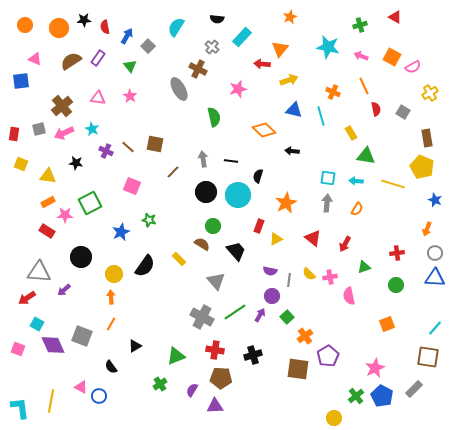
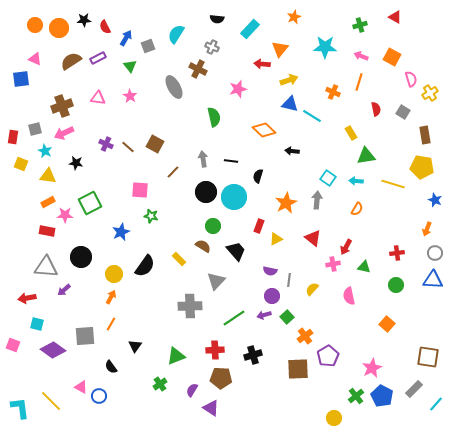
orange star at (290, 17): moved 4 px right
orange circle at (25, 25): moved 10 px right
red semicircle at (105, 27): rotated 16 degrees counterclockwise
cyan semicircle at (176, 27): moved 7 px down
blue arrow at (127, 36): moved 1 px left, 2 px down
cyan rectangle at (242, 37): moved 8 px right, 8 px up
gray square at (148, 46): rotated 24 degrees clockwise
gray cross at (212, 47): rotated 16 degrees counterclockwise
cyan star at (328, 47): moved 3 px left; rotated 10 degrees counterclockwise
purple rectangle at (98, 58): rotated 28 degrees clockwise
pink semicircle at (413, 67): moved 2 px left, 12 px down; rotated 77 degrees counterclockwise
blue square at (21, 81): moved 2 px up
orange line at (364, 86): moved 5 px left, 4 px up; rotated 42 degrees clockwise
gray ellipse at (179, 89): moved 5 px left, 2 px up
brown cross at (62, 106): rotated 20 degrees clockwise
blue triangle at (294, 110): moved 4 px left, 6 px up
cyan line at (321, 116): moved 9 px left; rotated 42 degrees counterclockwise
gray square at (39, 129): moved 4 px left
cyan star at (92, 129): moved 47 px left, 22 px down
red rectangle at (14, 134): moved 1 px left, 3 px down
brown rectangle at (427, 138): moved 2 px left, 3 px up
brown square at (155, 144): rotated 18 degrees clockwise
purple cross at (106, 151): moved 7 px up
green triangle at (366, 156): rotated 18 degrees counterclockwise
yellow pentagon at (422, 167): rotated 15 degrees counterclockwise
cyan square at (328, 178): rotated 28 degrees clockwise
pink square at (132, 186): moved 8 px right, 4 px down; rotated 18 degrees counterclockwise
cyan circle at (238, 195): moved 4 px left, 2 px down
gray arrow at (327, 203): moved 10 px left, 3 px up
green star at (149, 220): moved 2 px right, 4 px up
red rectangle at (47, 231): rotated 21 degrees counterclockwise
brown semicircle at (202, 244): moved 1 px right, 2 px down
red arrow at (345, 244): moved 1 px right, 3 px down
green triangle at (364, 267): rotated 32 degrees clockwise
gray triangle at (39, 272): moved 7 px right, 5 px up
yellow semicircle at (309, 274): moved 3 px right, 15 px down; rotated 88 degrees clockwise
pink cross at (330, 277): moved 3 px right, 13 px up
blue triangle at (435, 278): moved 2 px left, 2 px down
gray triangle at (216, 281): rotated 24 degrees clockwise
orange arrow at (111, 297): rotated 32 degrees clockwise
red arrow at (27, 298): rotated 24 degrees clockwise
green line at (235, 312): moved 1 px left, 6 px down
purple arrow at (260, 315): moved 4 px right; rotated 136 degrees counterclockwise
gray cross at (202, 317): moved 12 px left, 11 px up; rotated 30 degrees counterclockwise
cyan square at (37, 324): rotated 16 degrees counterclockwise
orange square at (387, 324): rotated 28 degrees counterclockwise
cyan line at (435, 328): moved 1 px right, 76 px down
gray square at (82, 336): moved 3 px right; rotated 25 degrees counterclockwise
purple diamond at (53, 345): moved 5 px down; rotated 30 degrees counterclockwise
black triangle at (135, 346): rotated 24 degrees counterclockwise
pink square at (18, 349): moved 5 px left, 4 px up
red cross at (215, 350): rotated 12 degrees counterclockwise
pink star at (375, 368): moved 3 px left
brown square at (298, 369): rotated 10 degrees counterclockwise
yellow line at (51, 401): rotated 55 degrees counterclockwise
purple triangle at (215, 406): moved 4 px left, 2 px down; rotated 36 degrees clockwise
